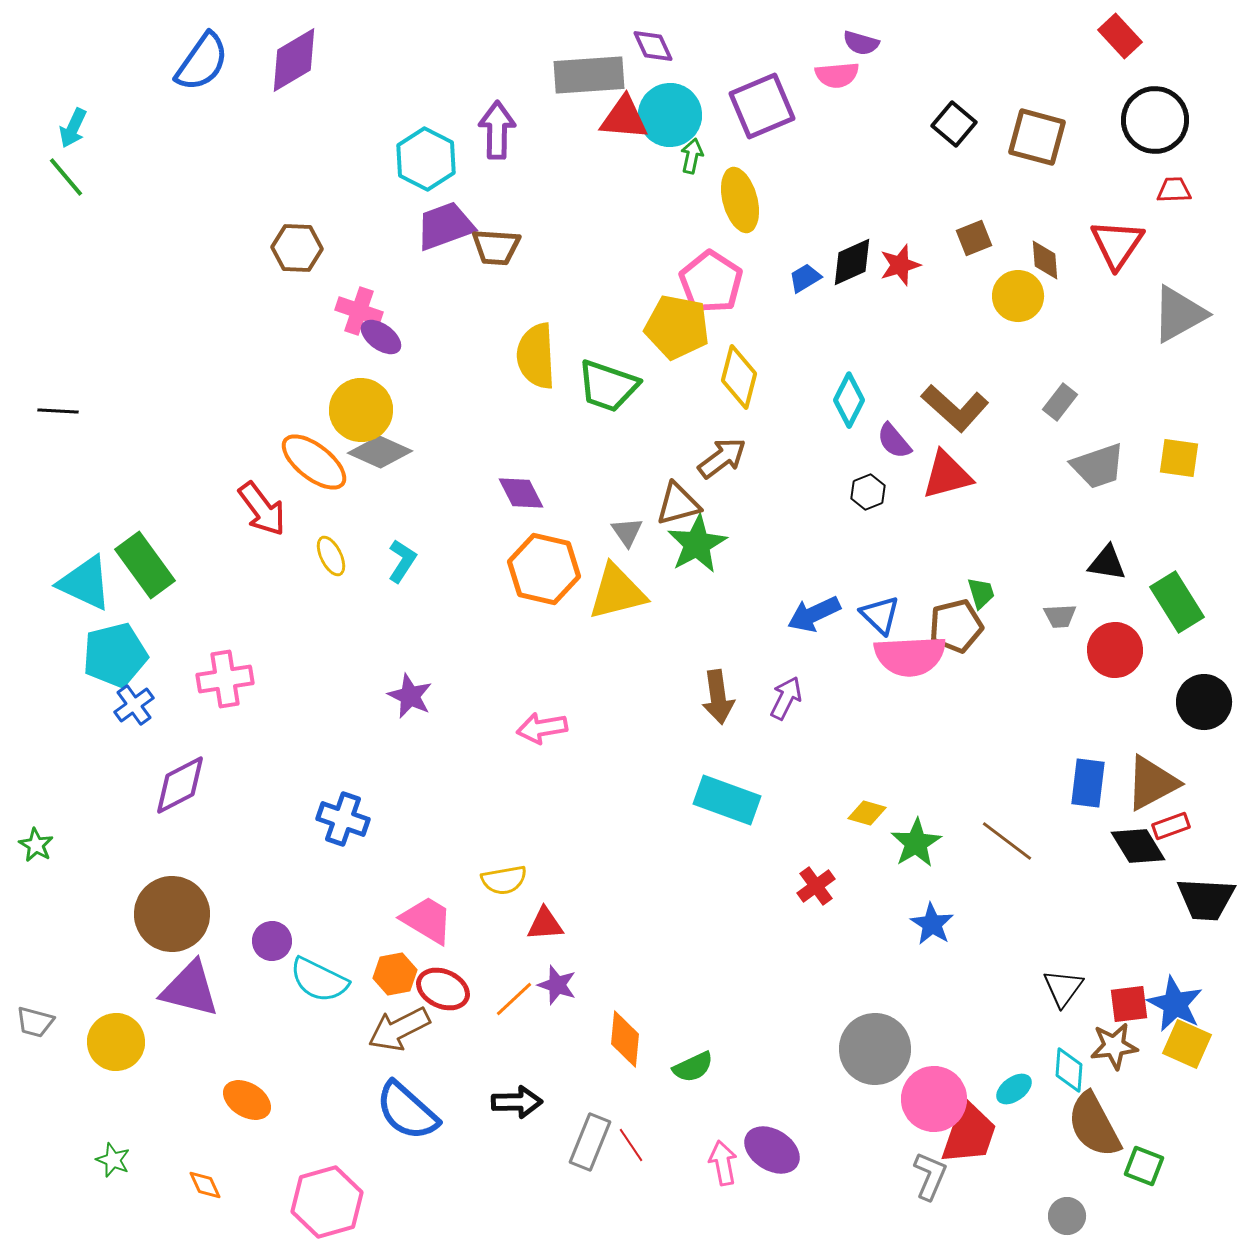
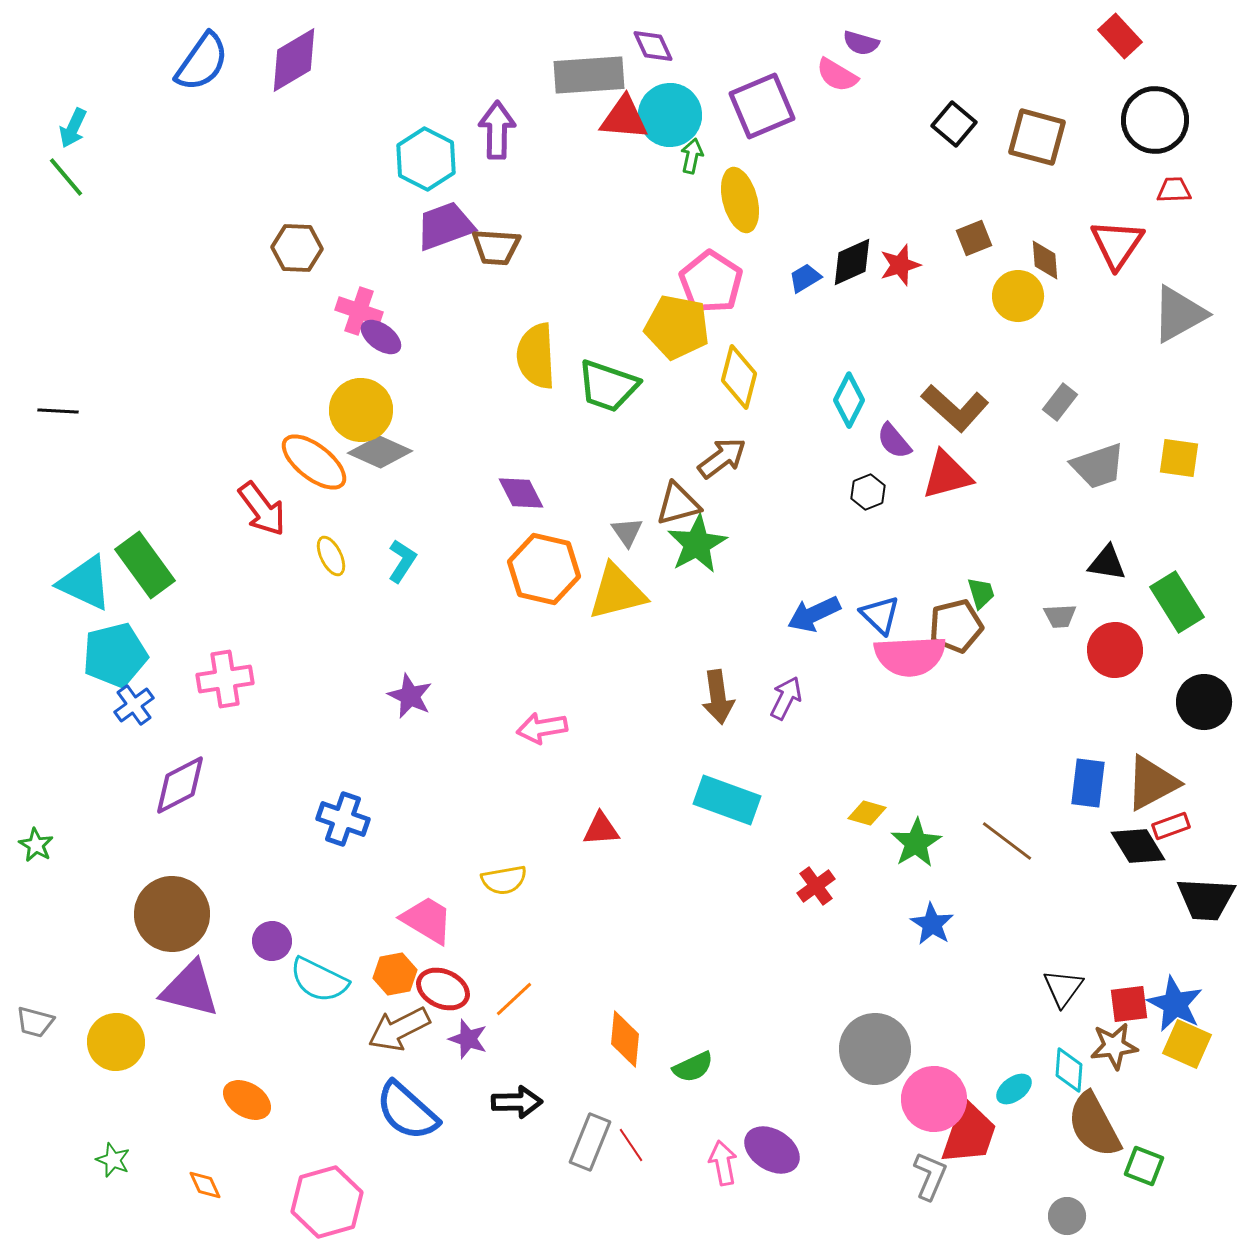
pink semicircle at (837, 75): rotated 36 degrees clockwise
red triangle at (545, 924): moved 56 px right, 95 px up
purple star at (557, 985): moved 89 px left, 54 px down
